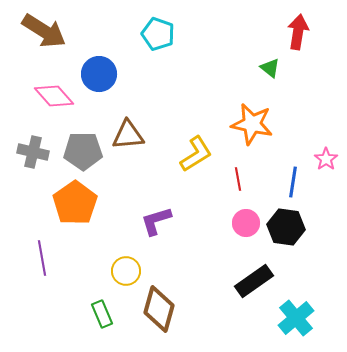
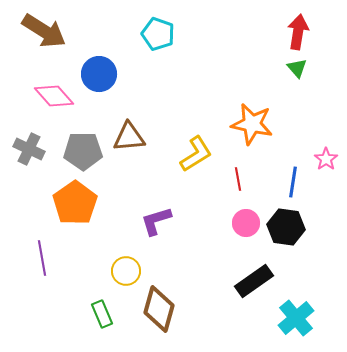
green triangle: moved 27 px right; rotated 10 degrees clockwise
brown triangle: moved 1 px right, 2 px down
gray cross: moved 4 px left, 3 px up; rotated 12 degrees clockwise
